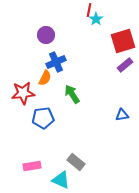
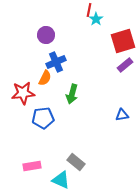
green arrow: rotated 132 degrees counterclockwise
